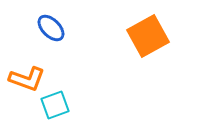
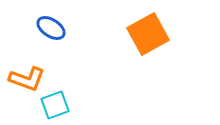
blue ellipse: rotated 12 degrees counterclockwise
orange square: moved 2 px up
